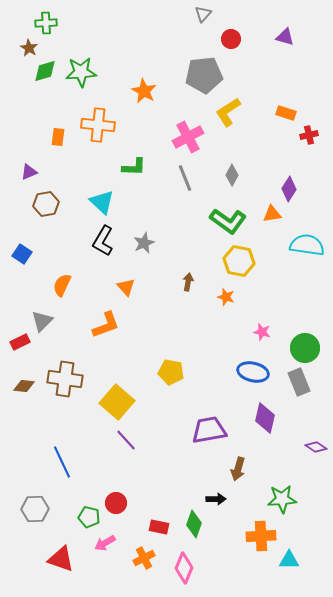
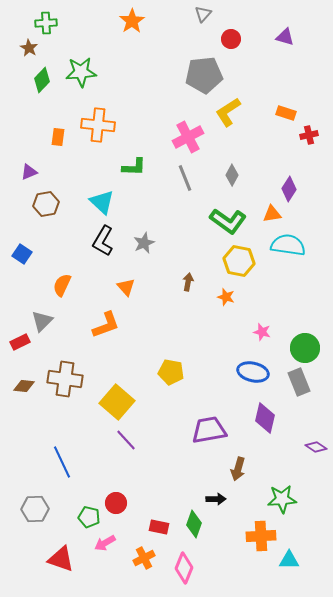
green diamond at (45, 71): moved 3 px left, 9 px down; rotated 30 degrees counterclockwise
orange star at (144, 91): moved 12 px left, 70 px up; rotated 10 degrees clockwise
cyan semicircle at (307, 245): moved 19 px left
